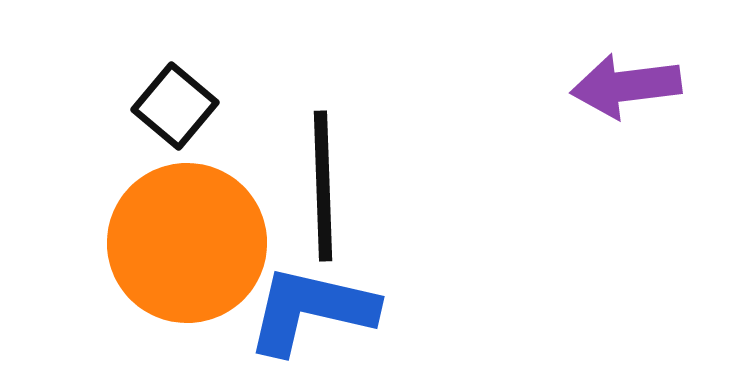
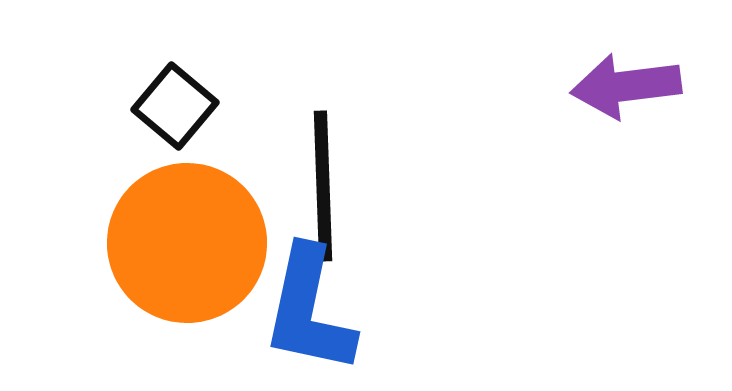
blue L-shape: moved 2 px left; rotated 91 degrees counterclockwise
